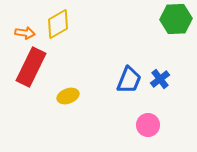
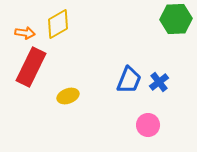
blue cross: moved 1 px left, 3 px down
